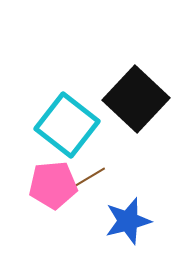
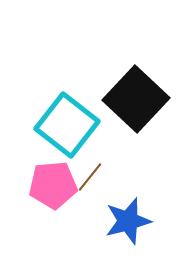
brown line: rotated 20 degrees counterclockwise
